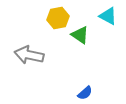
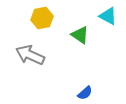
yellow hexagon: moved 16 px left
gray arrow: moved 1 px right; rotated 12 degrees clockwise
